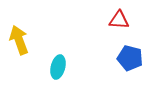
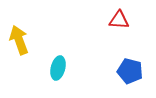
blue pentagon: moved 13 px down
cyan ellipse: moved 1 px down
